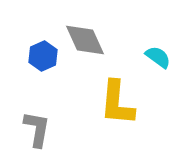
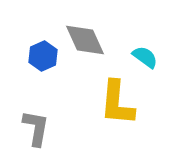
cyan semicircle: moved 13 px left
gray L-shape: moved 1 px left, 1 px up
